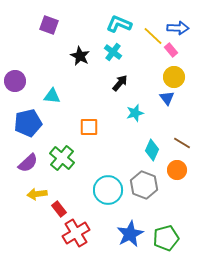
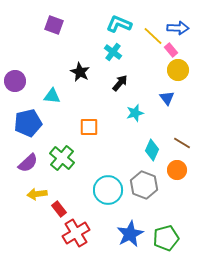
purple square: moved 5 px right
black star: moved 16 px down
yellow circle: moved 4 px right, 7 px up
